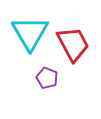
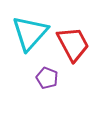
cyan triangle: rotated 12 degrees clockwise
